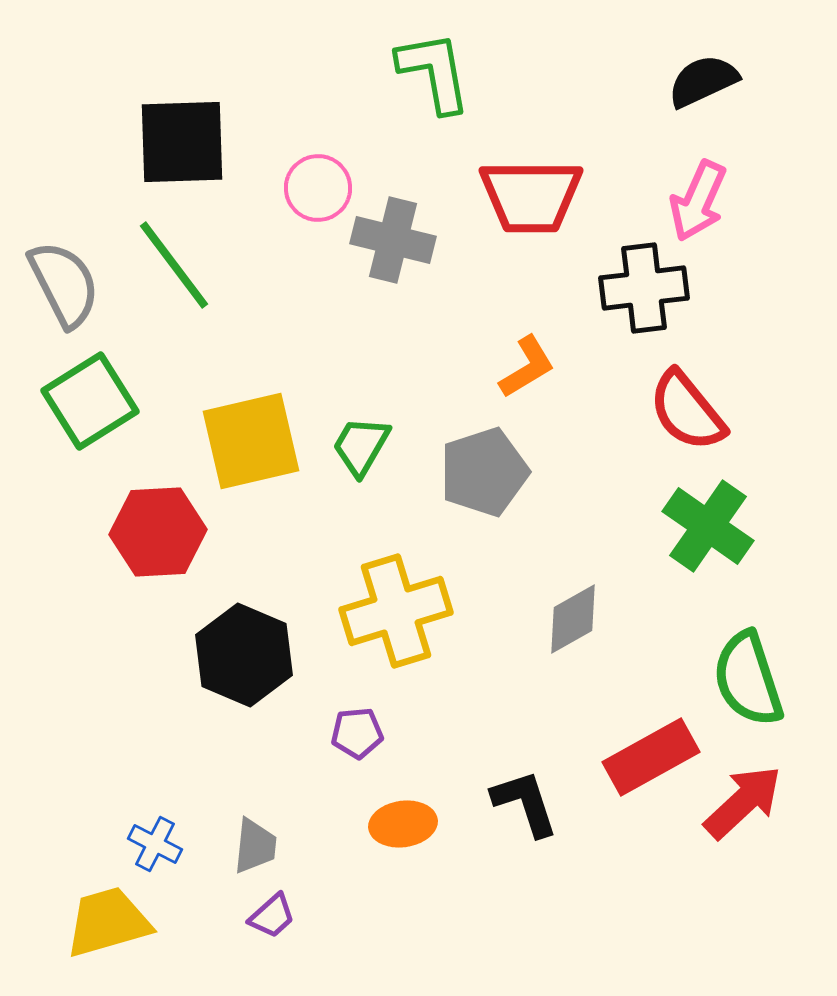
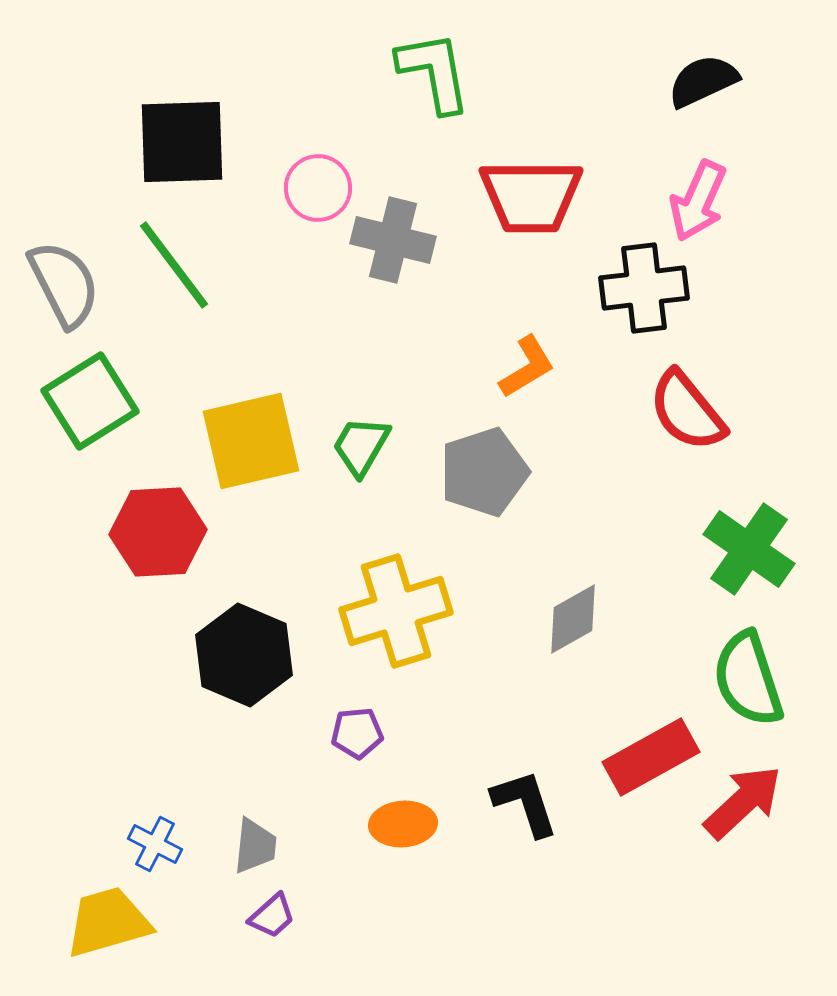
green cross: moved 41 px right, 23 px down
orange ellipse: rotated 4 degrees clockwise
